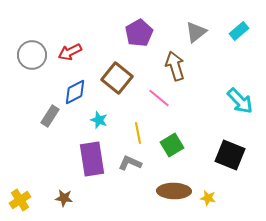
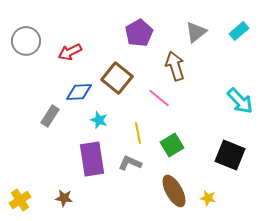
gray circle: moved 6 px left, 14 px up
blue diamond: moved 4 px right; rotated 24 degrees clockwise
brown ellipse: rotated 60 degrees clockwise
